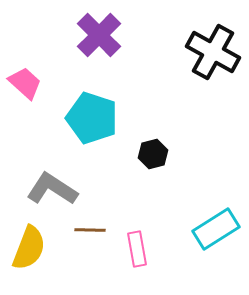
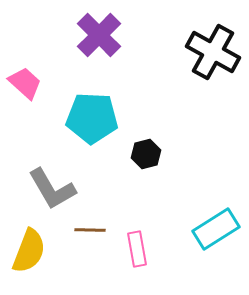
cyan pentagon: rotated 15 degrees counterclockwise
black hexagon: moved 7 px left
gray L-shape: rotated 153 degrees counterclockwise
yellow semicircle: moved 3 px down
